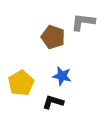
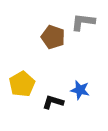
blue star: moved 18 px right, 14 px down
yellow pentagon: moved 1 px right, 1 px down
